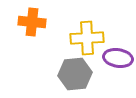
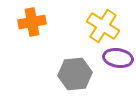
orange cross: rotated 16 degrees counterclockwise
yellow cross: moved 16 px right, 12 px up; rotated 36 degrees clockwise
